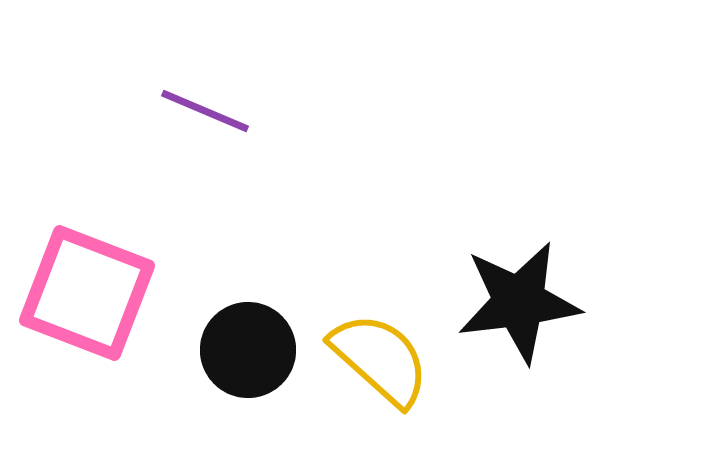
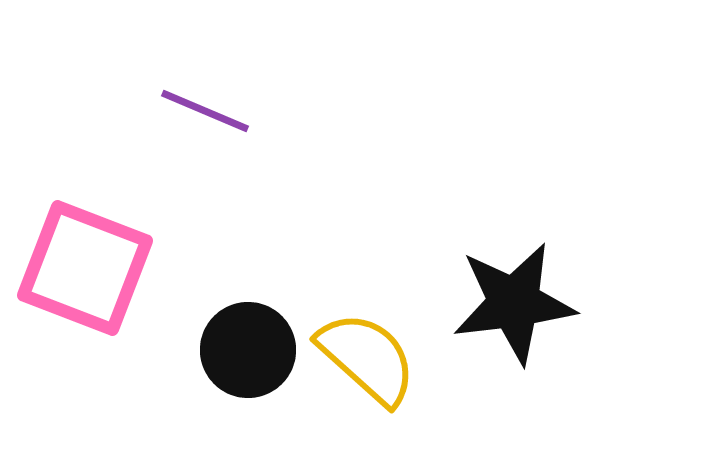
pink square: moved 2 px left, 25 px up
black star: moved 5 px left, 1 px down
yellow semicircle: moved 13 px left, 1 px up
